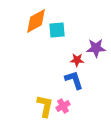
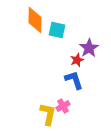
orange diamond: moved 1 px left, 1 px up; rotated 60 degrees counterclockwise
cyan square: rotated 18 degrees clockwise
purple star: moved 7 px left; rotated 30 degrees counterclockwise
red star: rotated 24 degrees counterclockwise
yellow L-shape: moved 3 px right, 8 px down
